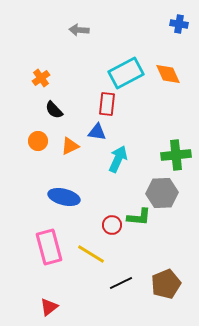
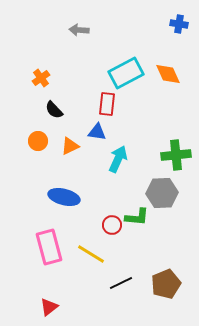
green L-shape: moved 2 px left
